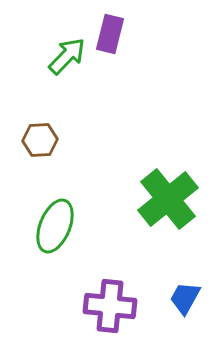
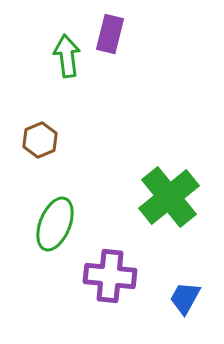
green arrow: rotated 51 degrees counterclockwise
brown hexagon: rotated 20 degrees counterclockwise
green cross: moved 1 px right, 2 px up
green ellipse: moved 2 px up
purple cross: moved 30 px up
